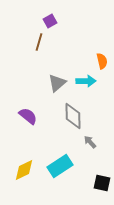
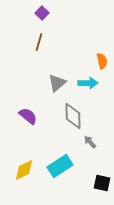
purple square: moved 8 px left, 8 px up; rotated 16 degrees counterclockwise
cyan arrow: moved 2 px right, 2 px down
